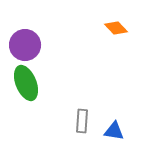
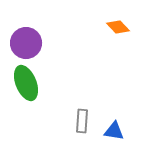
orange diamond: moved 2 px right, 1 px up
purple circle: moved 1 px right, 2 px up
